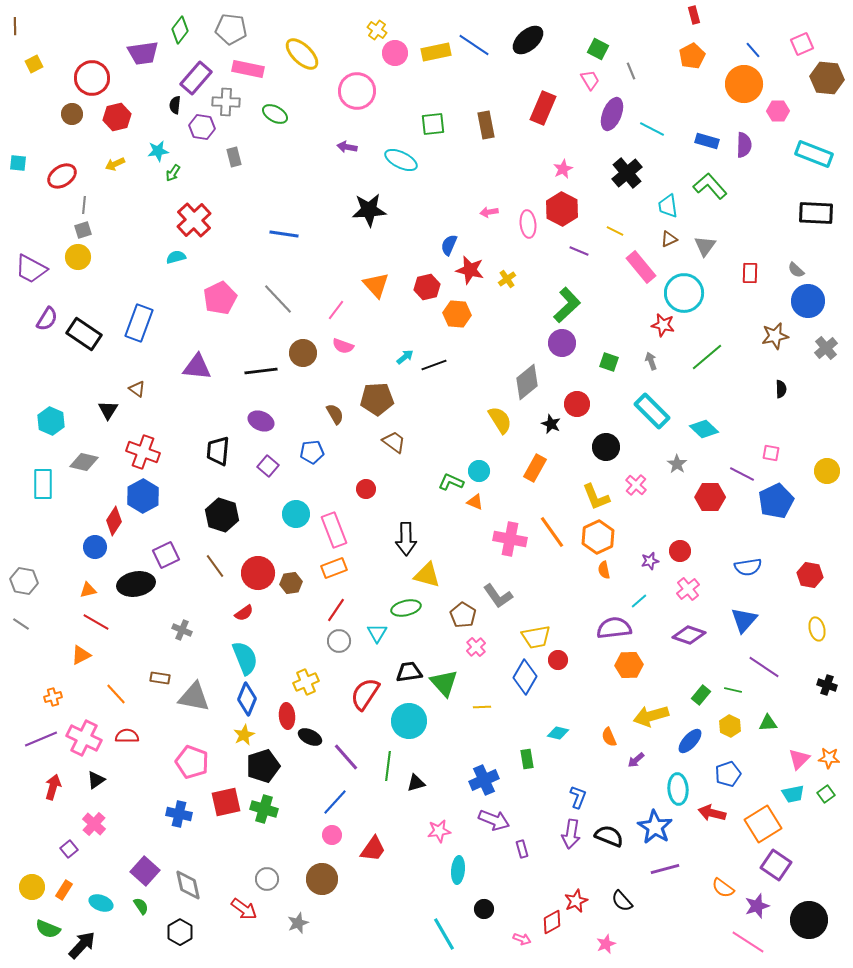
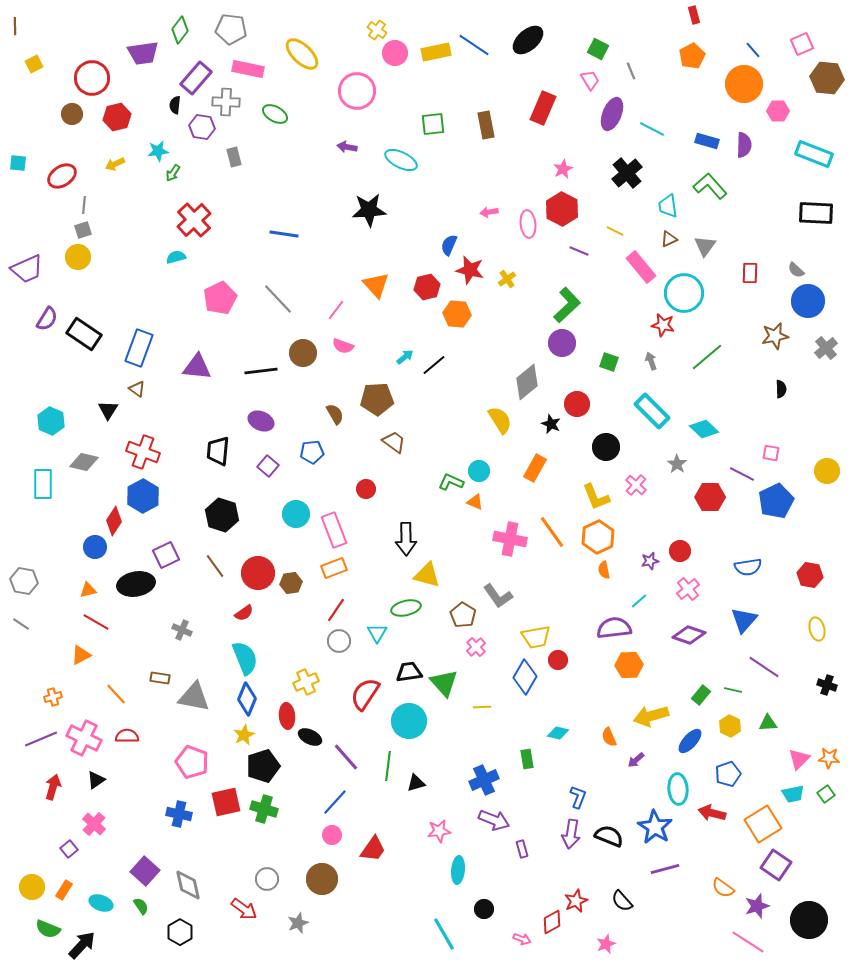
purple trapezoid at (31, 269): moved 4 px left; rotated 52 degrees counterclockwise
blue rectangle at (139, 323): moved 25 px down
black line at (434, 365): rotated 20 degrees counterclockwise
